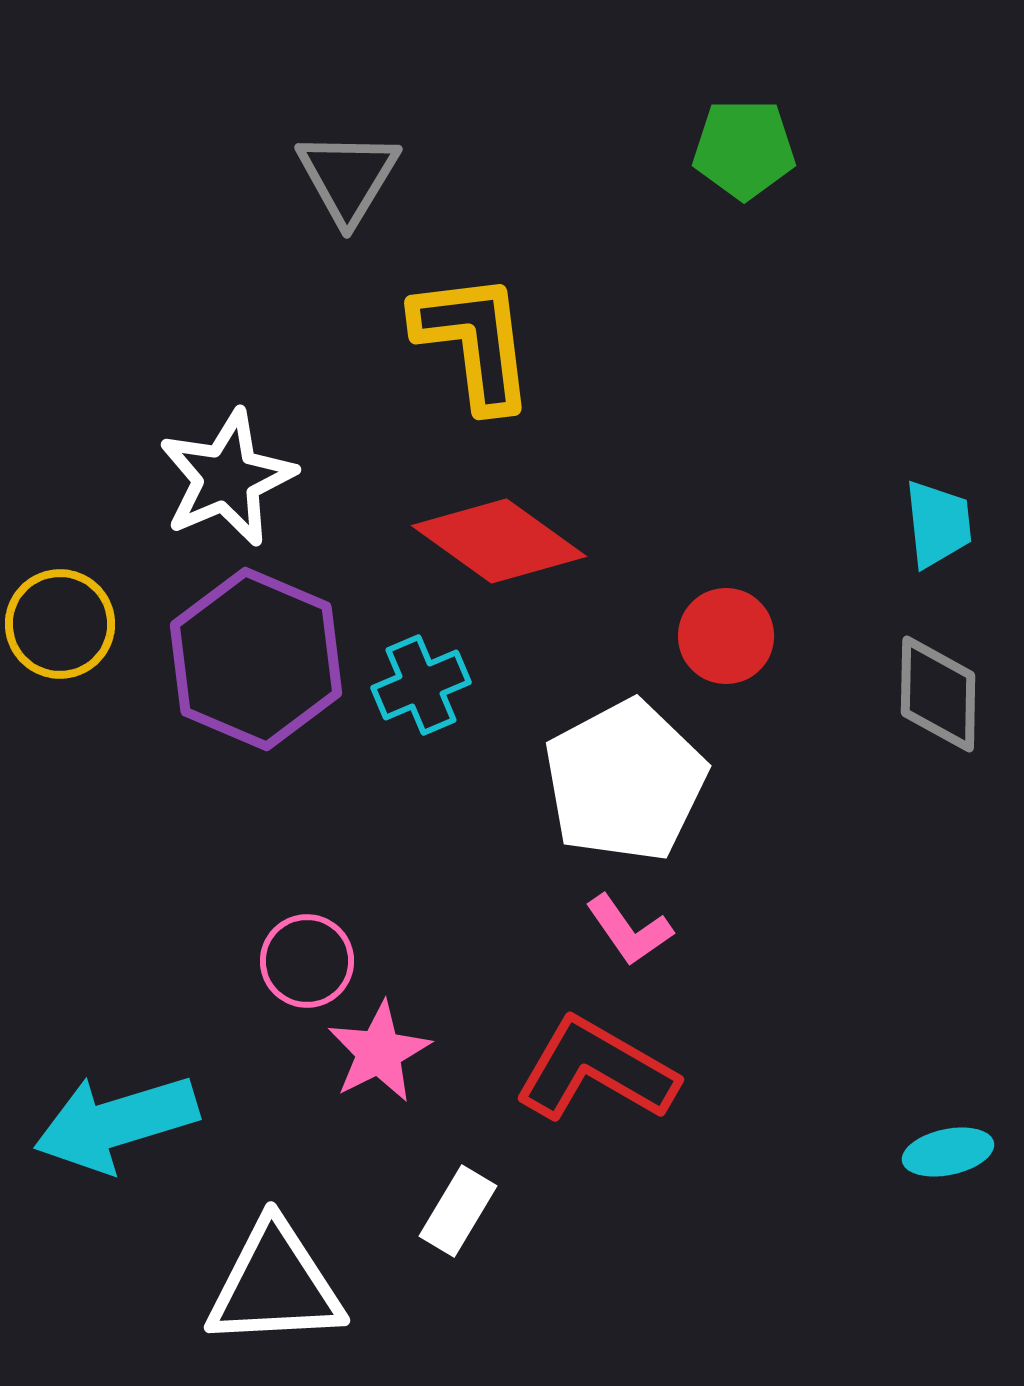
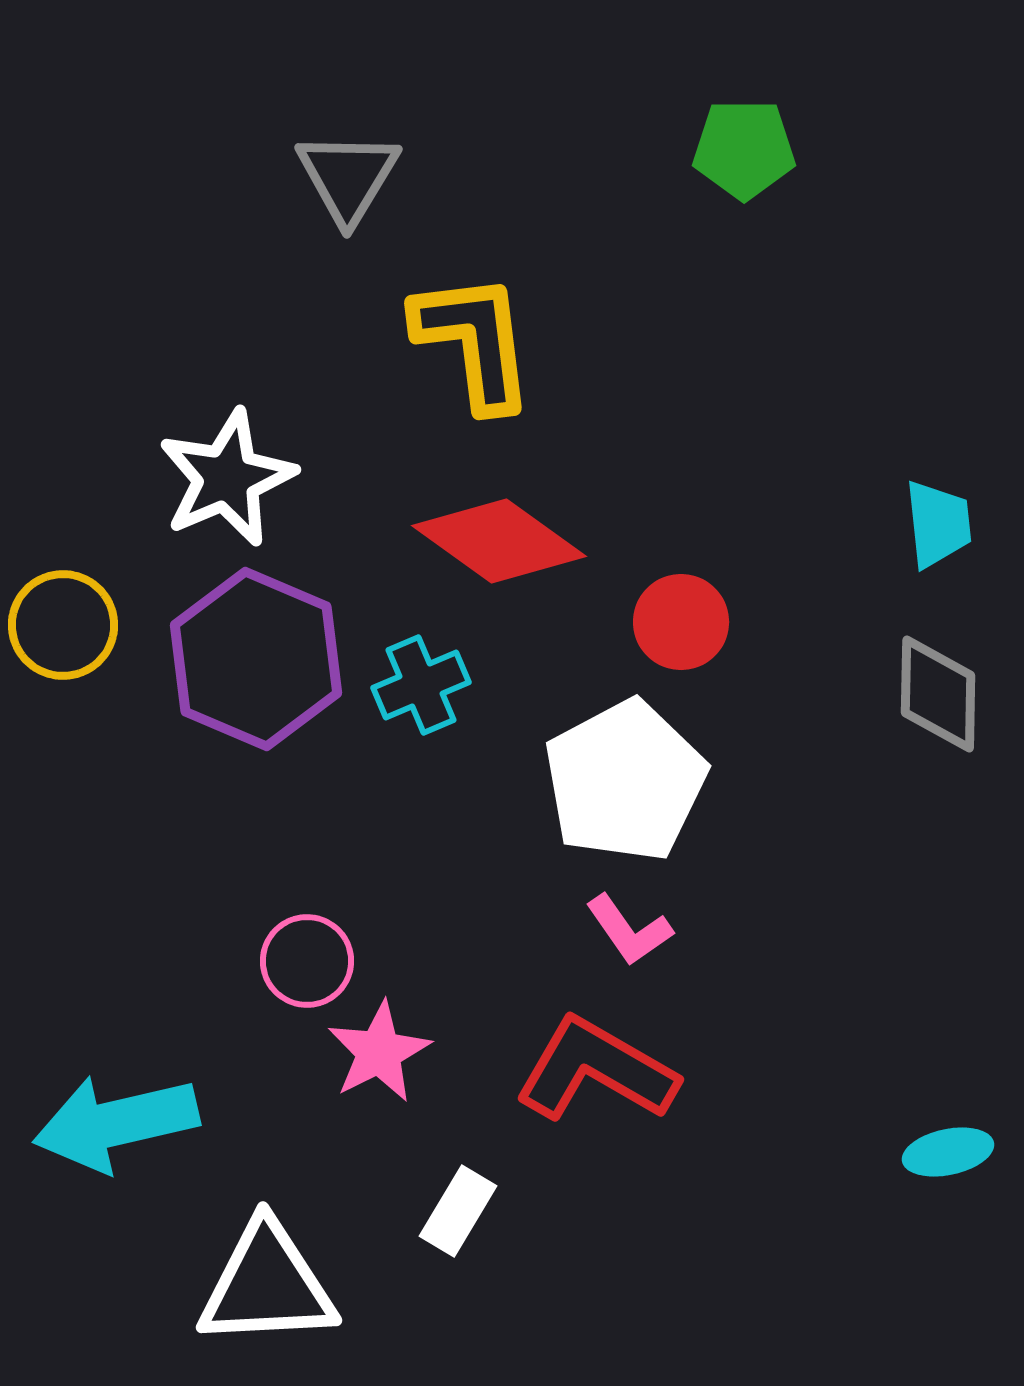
yellow circle: moved 3 px right, 1 px down
red circle: moved 45 px left, 14 px up
cyan arrow: rotated 4 degrees clockwise
white triangle: moved 8 px left
